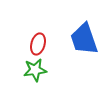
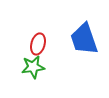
green star: moved 2 px left, 3 px up
